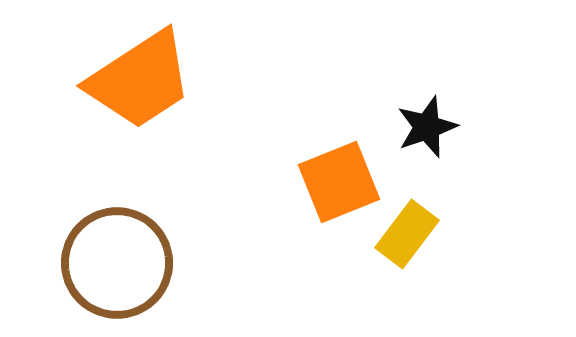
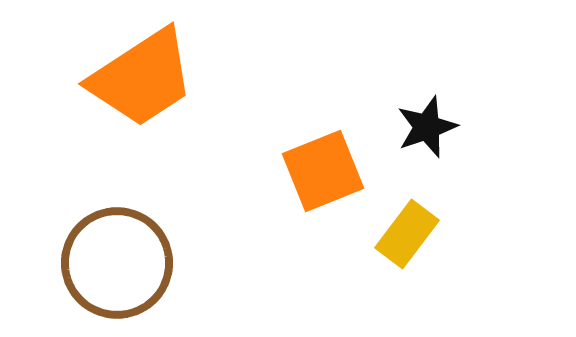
orange trapezoid: moved 2 px right, 2 px up
orange square: moved 16 px left, 11 px up
